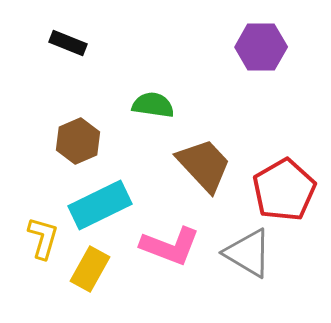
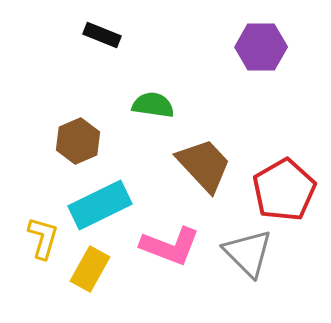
black rectangle: moved 34 px right, 8 px up
gray triangle: rotated 14 degrees clockwise
